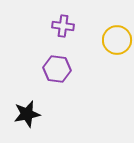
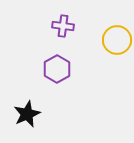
purple hexagon: rotated 24 degrees clockwise
black star: rotated 12 degrees counterclockwise
